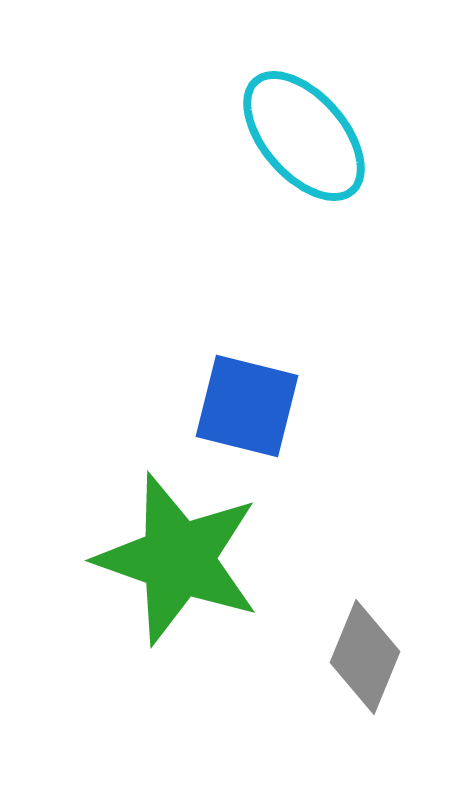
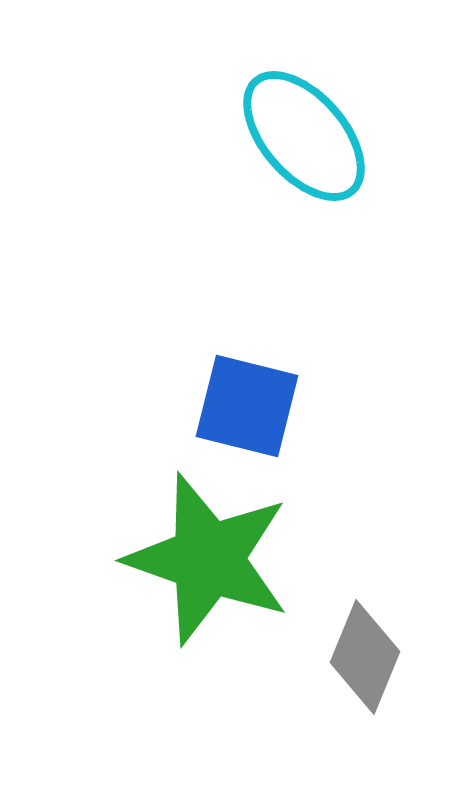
green star: moved 30 px right
